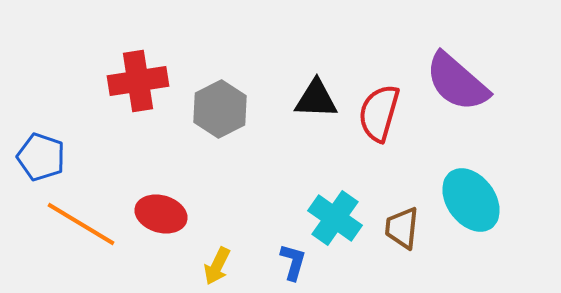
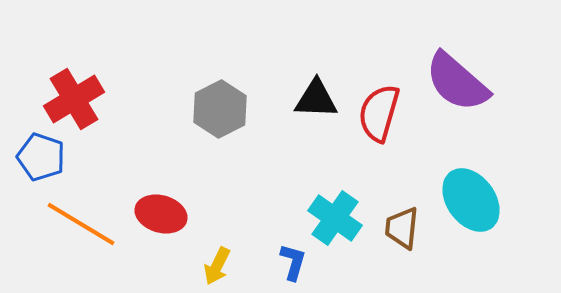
red cross: moved 64 px left, 18 px down; rotated 22 degrees counterclockwise
